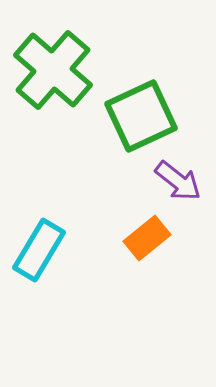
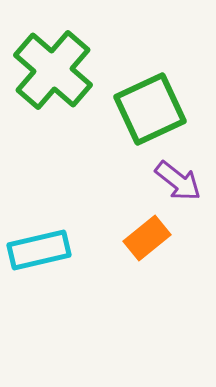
green square: moved 9 px right, 7 px up
cyan rectangle: rotated 46 degrees clockwise
